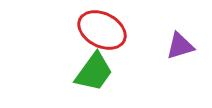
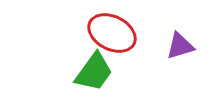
red ellipse: moved 10 px right, 3 px down
